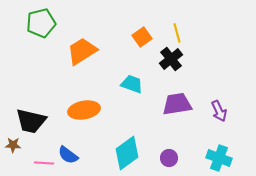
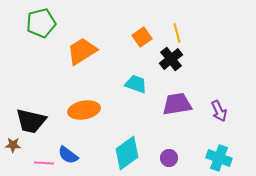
cyan trapezoid: moved 4 px right
